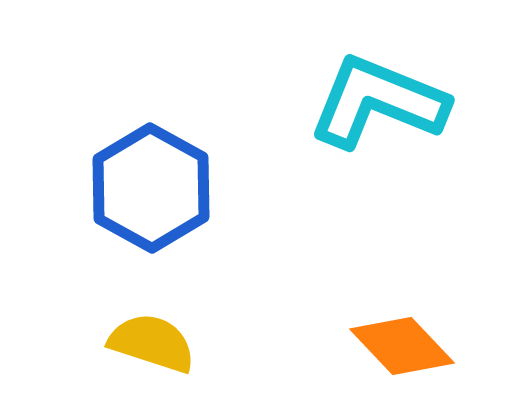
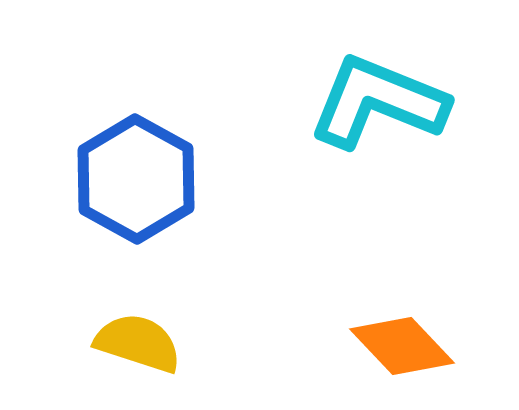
blue hexagon: moved 15 px left, 9 px up
yellow semicircle: moved 14 px left
